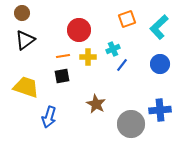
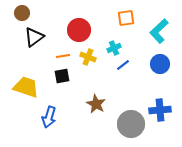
orange square: moved 1 px left, 1 px up; rotated 12 degrees clockwise
cyan L-shape: moved 4 px down
black triangle: moved 9 px right, 3 px up
cyan cross: moved 1 px right, 1 px up
yellow cross: rotated 21 degrees clockwise
blue line: moved 1 px right; rotated 16 degrees clockwise
